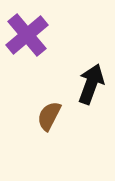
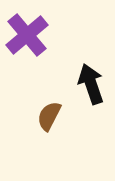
black arrow: rotated 39 degrees counterclockwise
